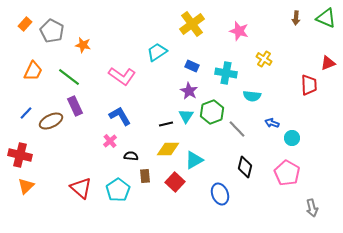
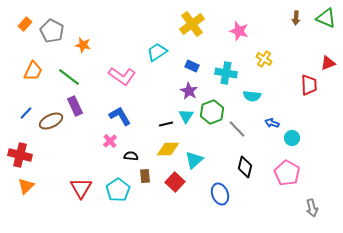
cyan triangle at (194, 160): rotated 12 degrees counterclockwise
red triangle at (81, 188): rotated 20 degrees clockwise
